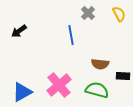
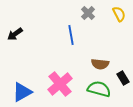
black arrow: moved 4 px left, 3 px down
black rectangle: moved 2 px down; rotated 56 degrees clockwise
pink cross: moved 1 px right, 1 px up
green semicircle: moved 2 px right, 1 px up
